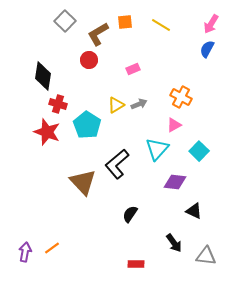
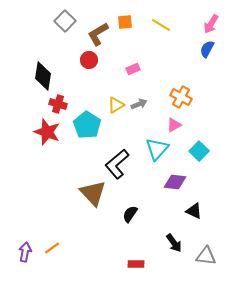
brown triangle: moved 10 px right, 11 px down
